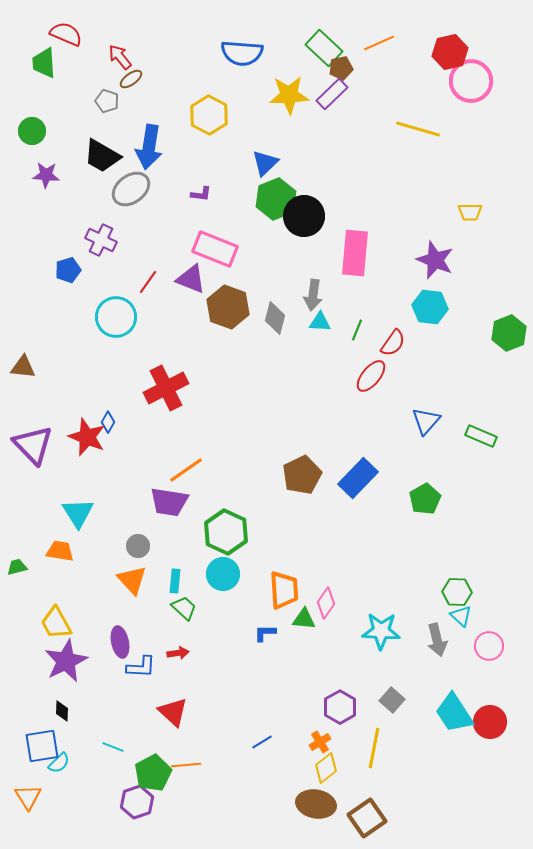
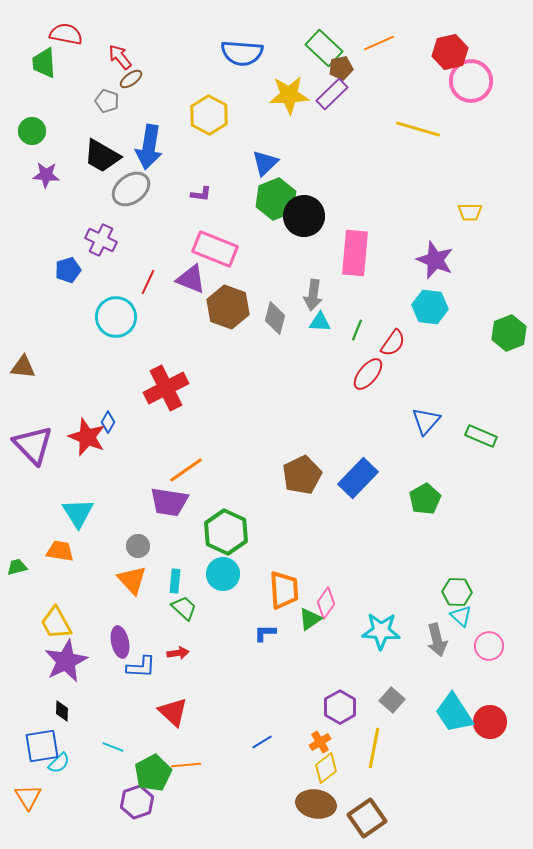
red semicircle at (66, 34): rotated 12 degrees counterclockwise
red line at (148, 282): rotated 10 degrees counterclockwise
red ellipse at (371, 376): moved 3 px left, 2 px up
green triangle at (304, 619): moved 6 px right; rotated 40 degrees counterclockwise
